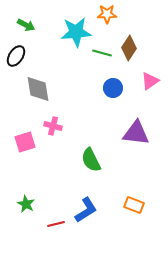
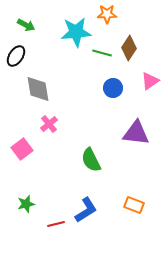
pink cross: moved 4 px left, 2 px up; rotated 36 degrees clockwise
pink square: moved 3 px left, 7 px down; rotated 20 degrees counterclockwise
green star: rotated 30 degrees clockwise
